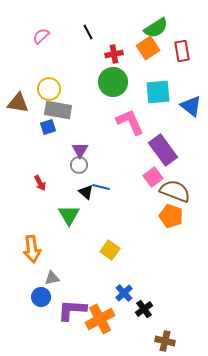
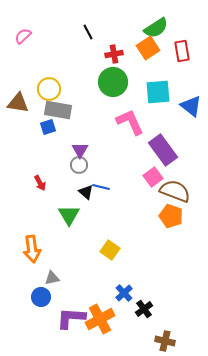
pink semicircle: moved 18 px left
purple L-shape: moved 1 px left, 8 px down
